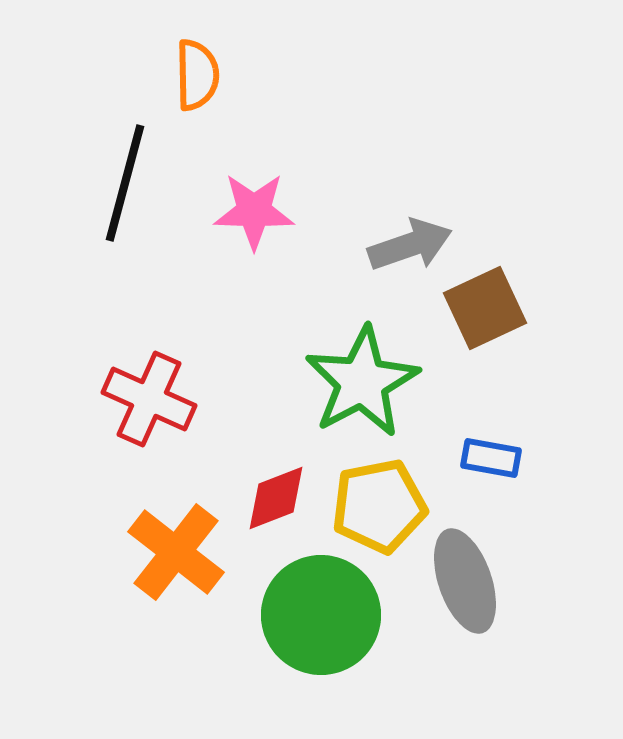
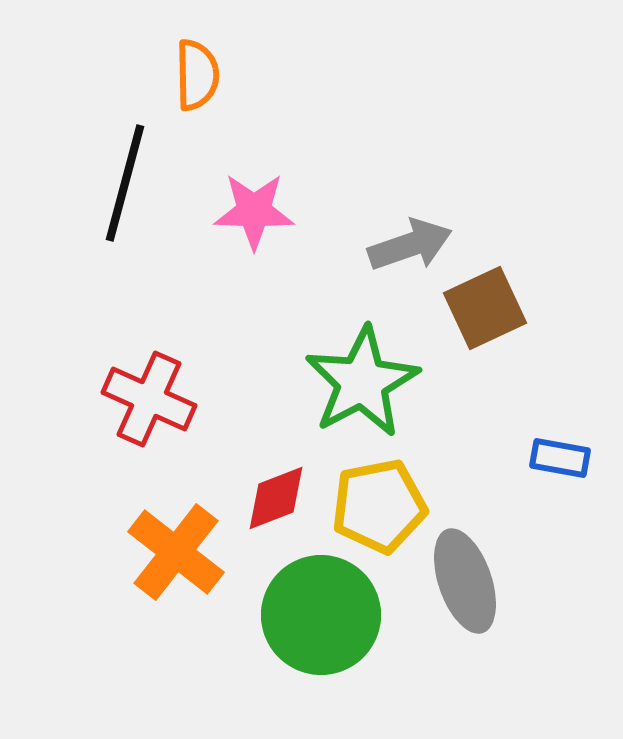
blue rectangle: moved 69 px right
